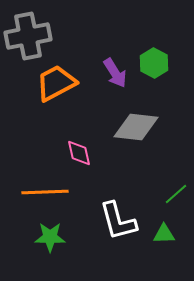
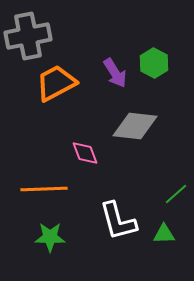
gray diamond: moved 1 px left, 1 px up
pink diamond: moved 6 px right; rotated 8 degrees counterclockwise
orange line: moved 1 px left, 3 px up
